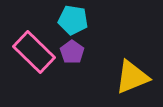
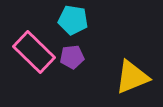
purple pentagon: moved 5 px down; rotated 30 degrees clockwise
